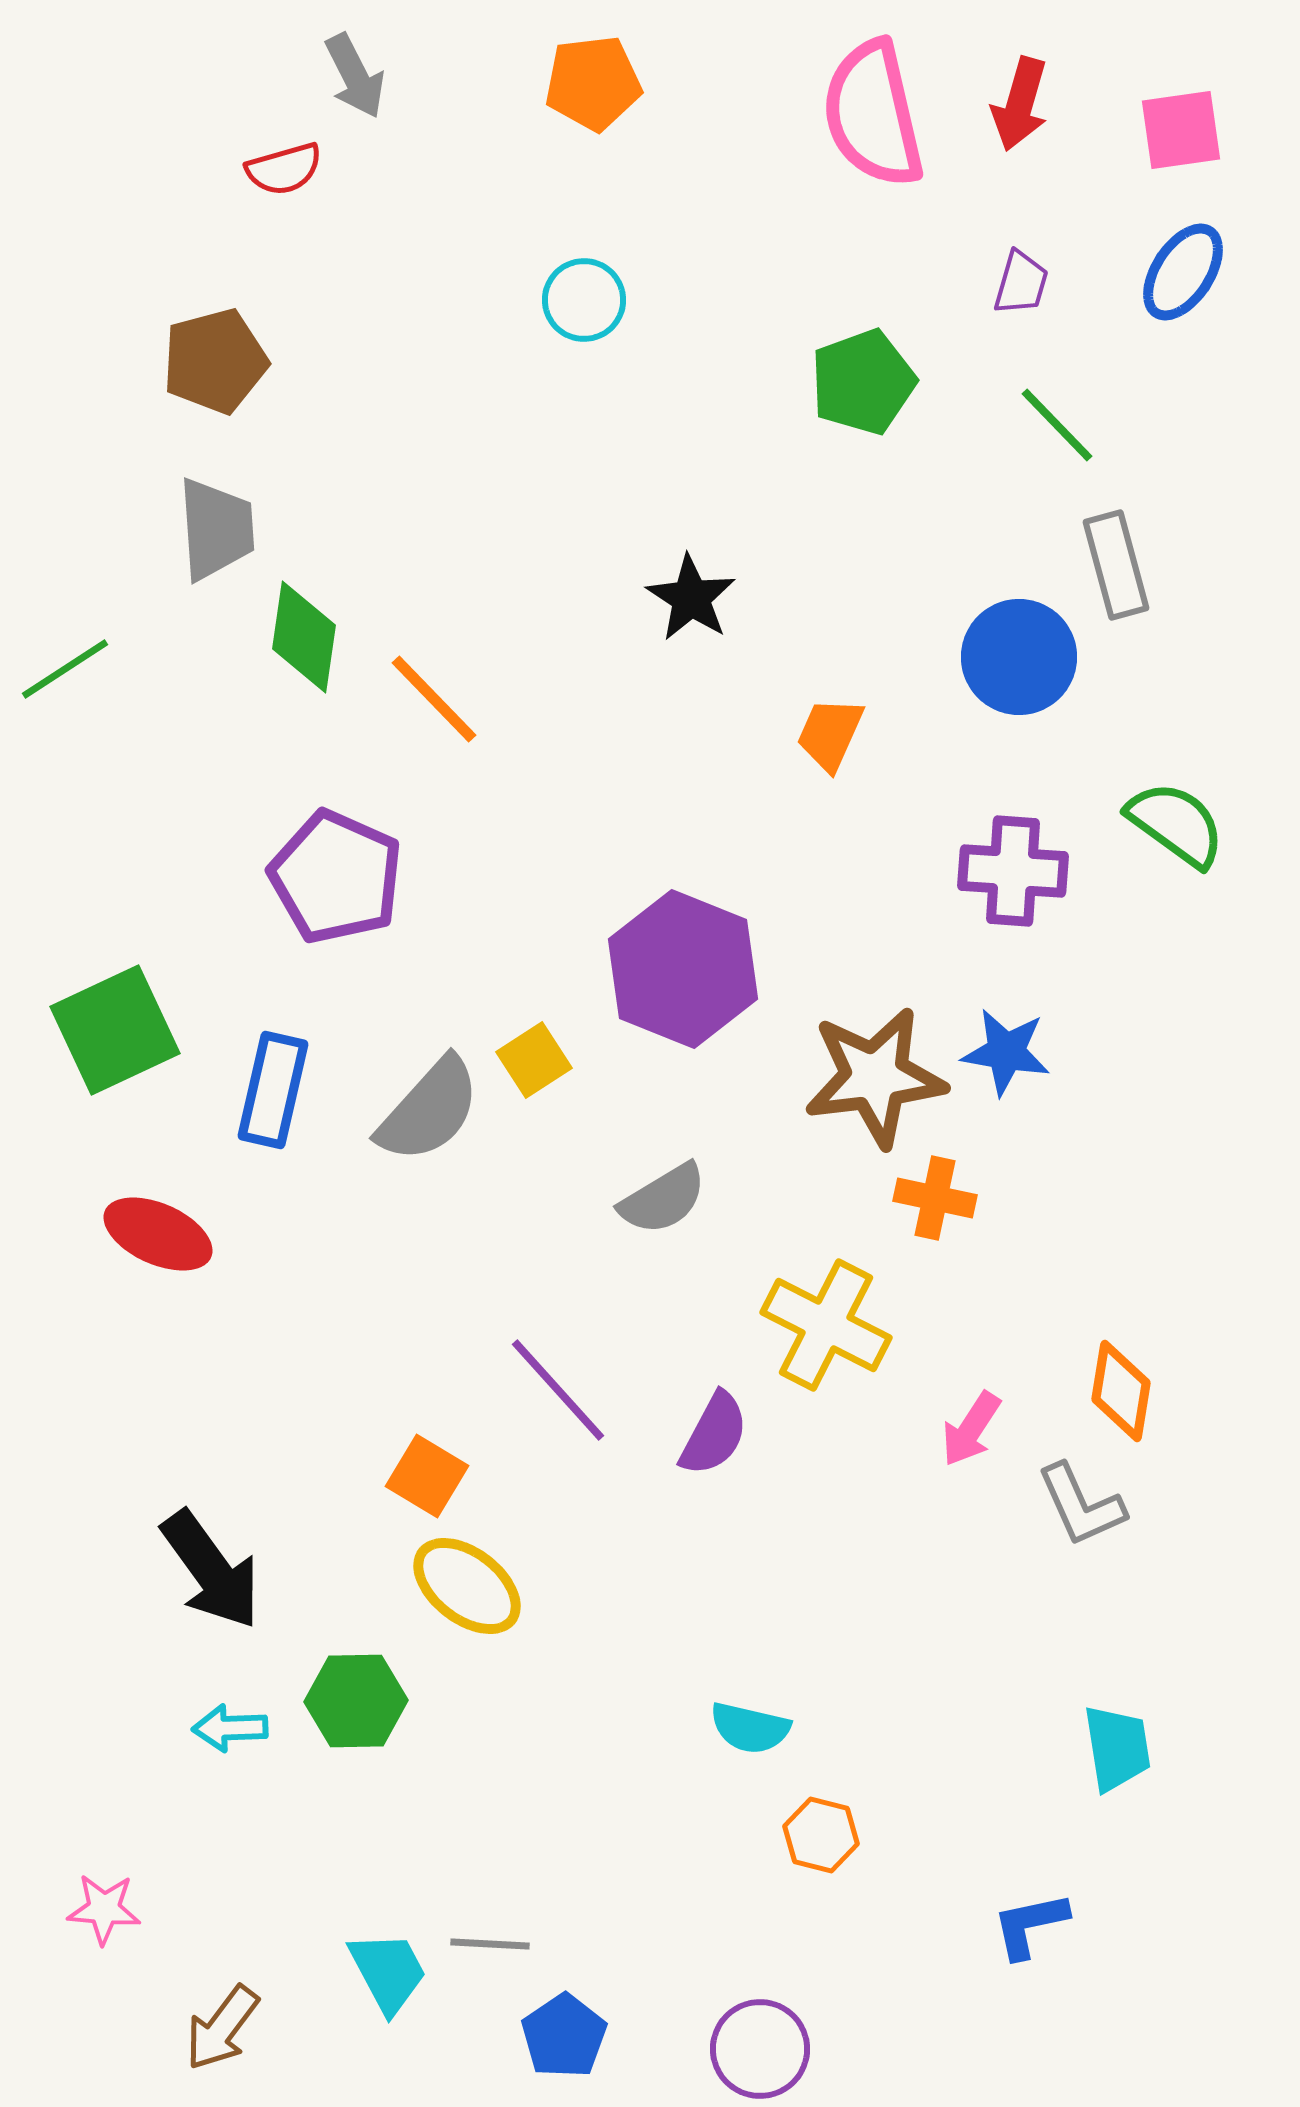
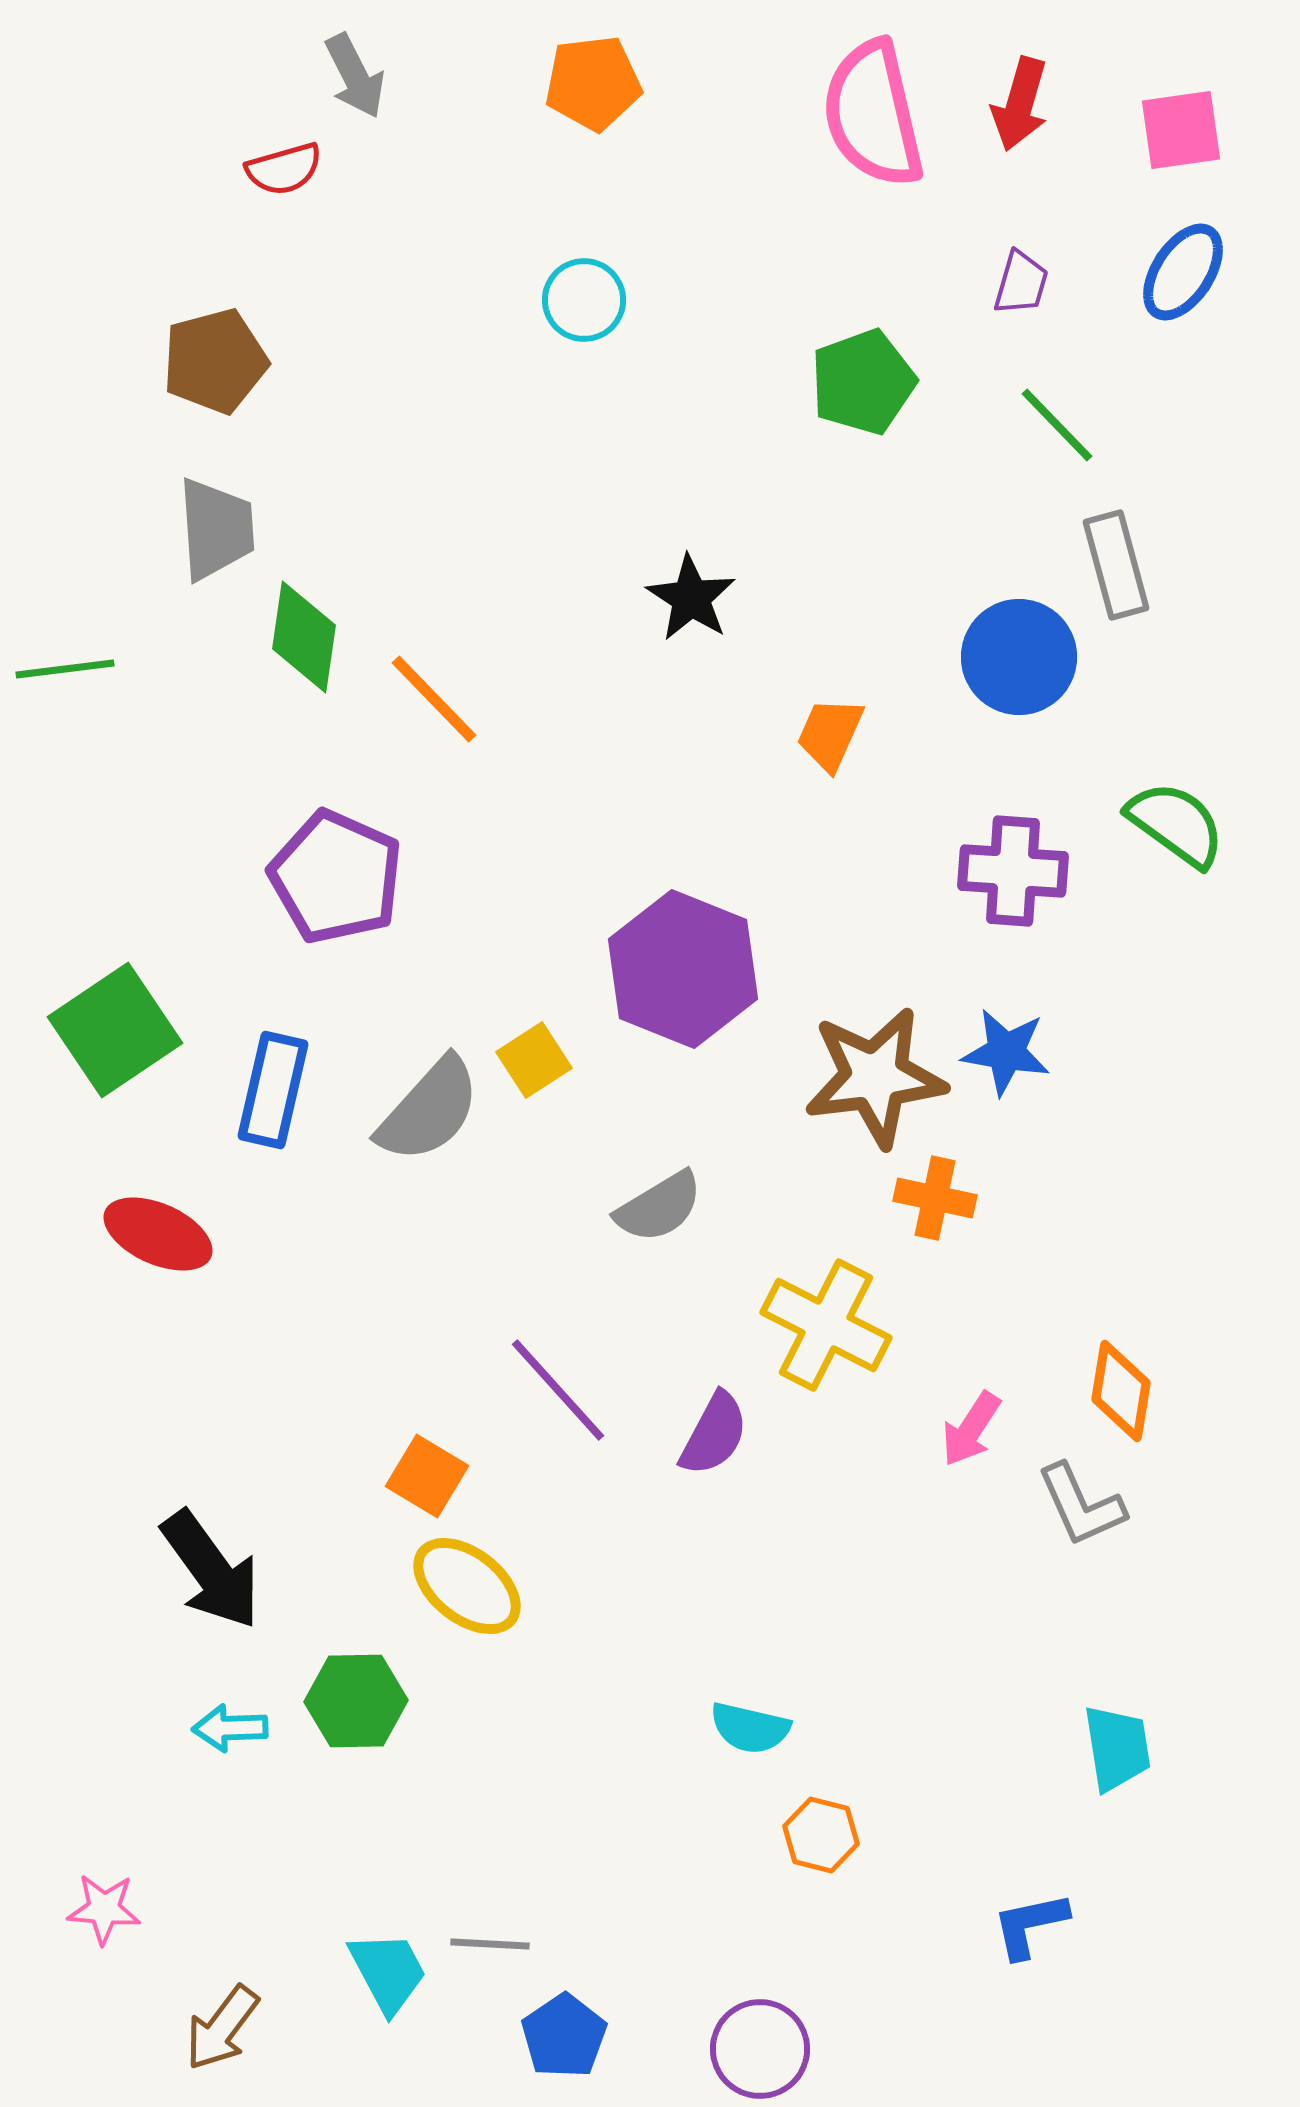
green line at (65, 669): rotated 26 degrees clockwise
green square at (115, 1030): rotated 9 degrees counterclockwise
gray semicircle at (663, 1199): moved 4 px left, 8 px down
